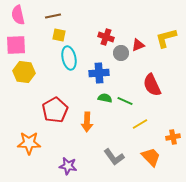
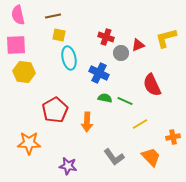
blue cross: rotated 30 degrees clockwise
